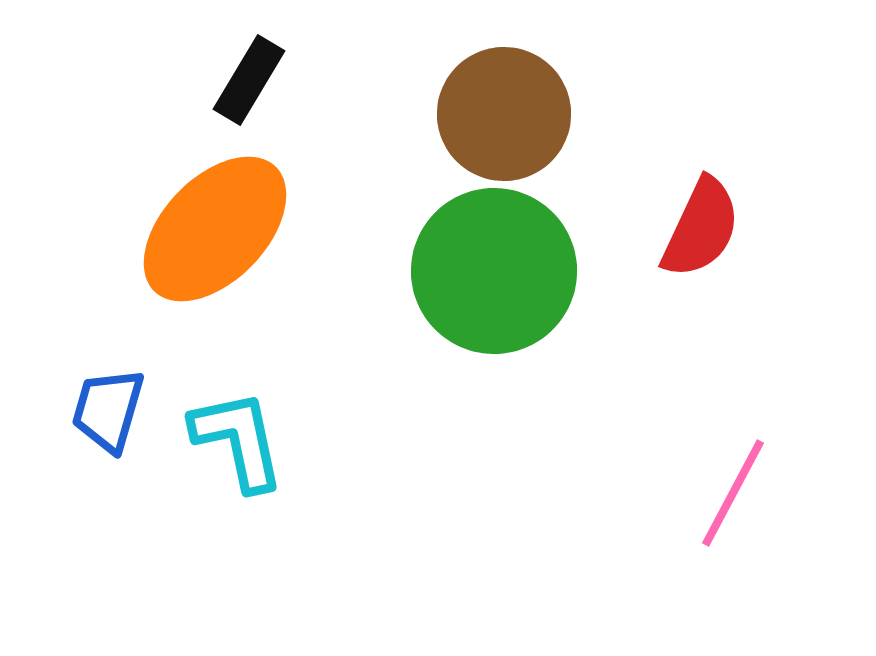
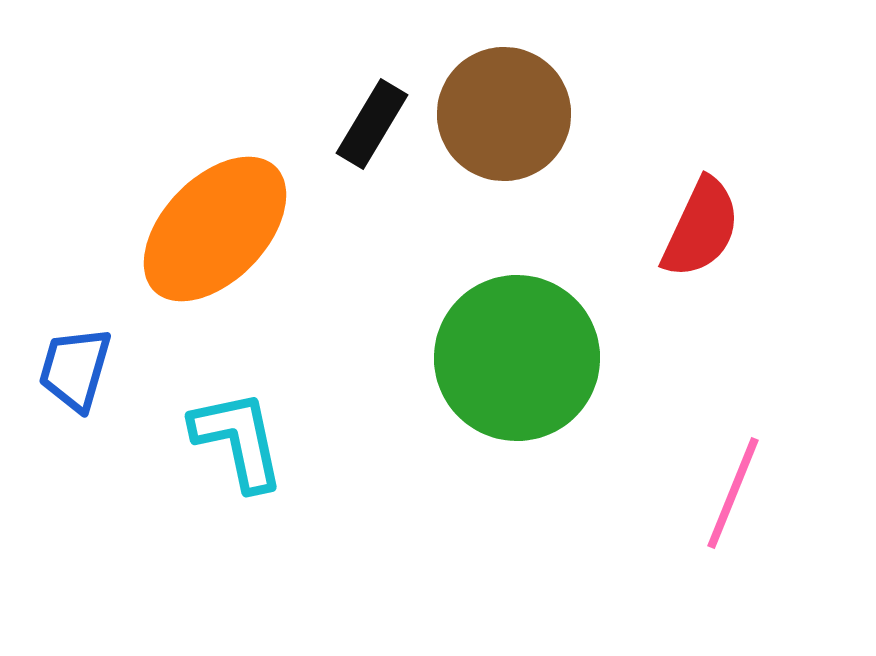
black rectangle: moved 123 px right, 44 px down
green circle: moved 23 px right, 87 px down
blue trapezoid: moved 33 px left, 41 px up
pink line: rotated 6 degrees counterclockwise
